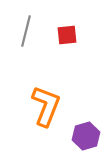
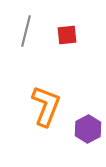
purple hexagon: moved 2 px right, 7 px up; rotated 12 degrees counterclockwise
